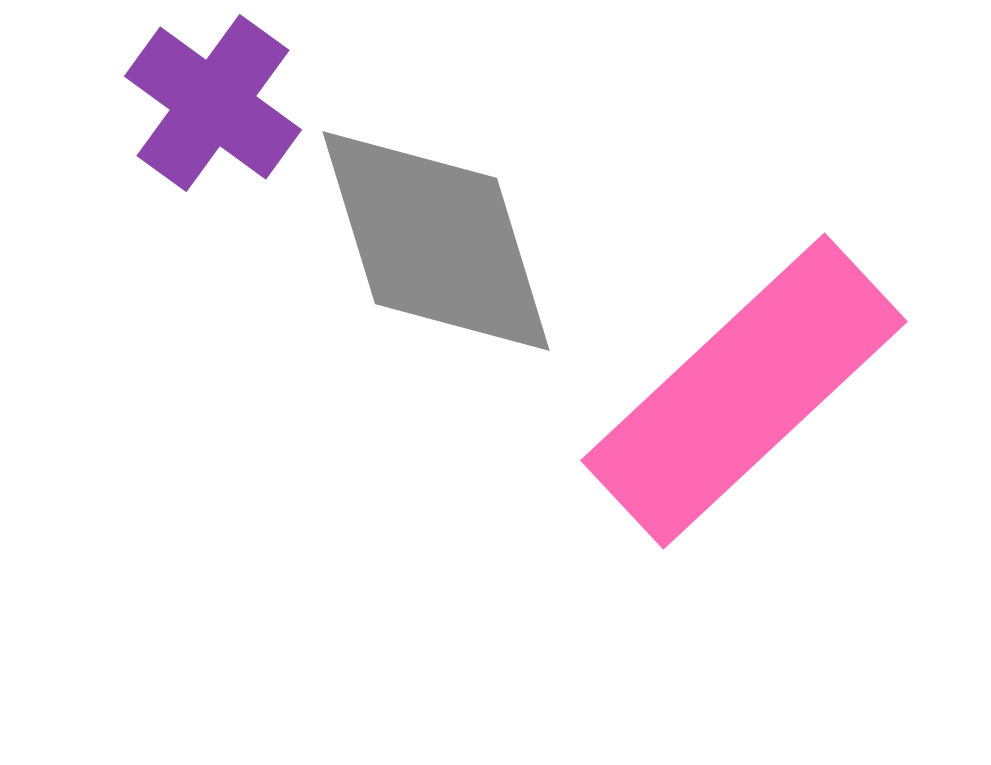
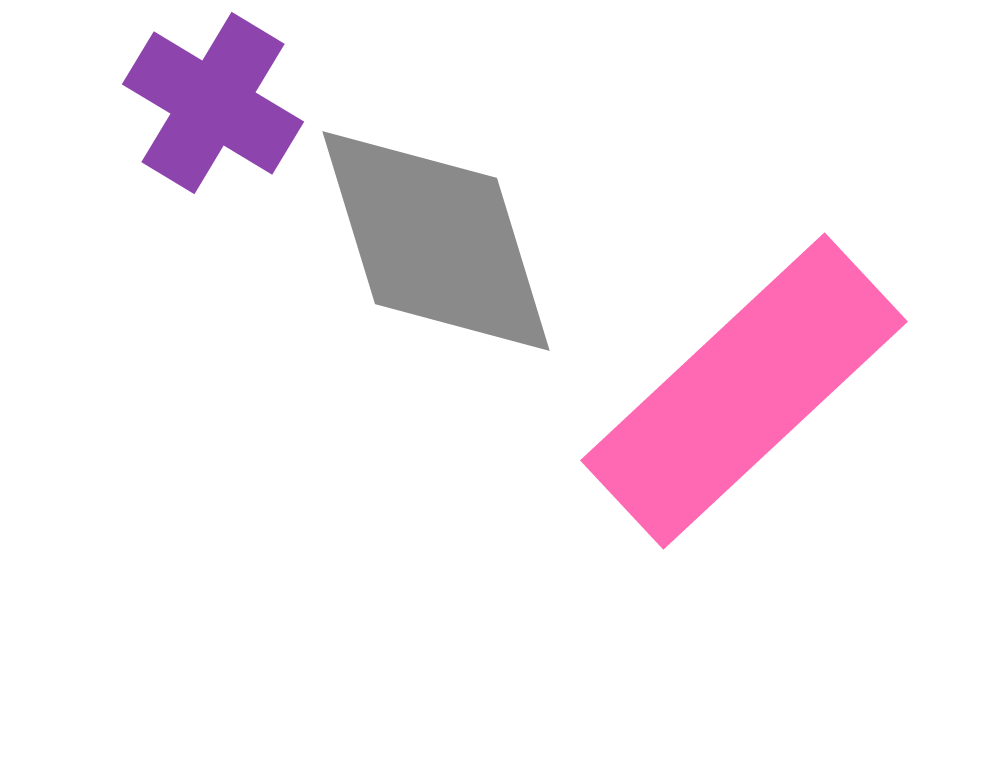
purple cross: rotated 5 degrees counterclockwise
